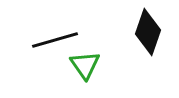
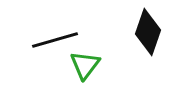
green triangle: rotated 12 degrees clockwise
